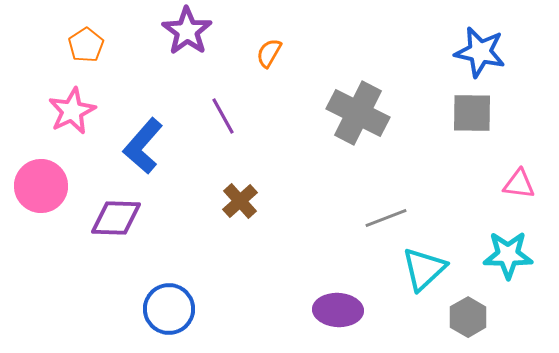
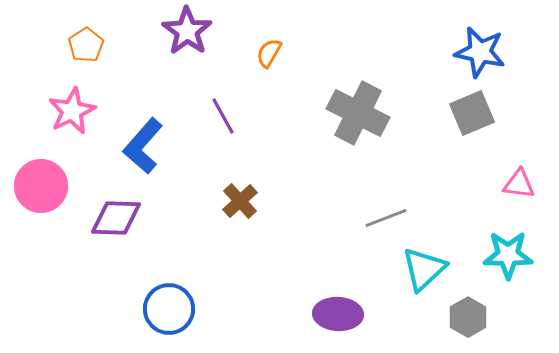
gray square: rotated 24 degrees counterclockwise
purple ellipse: moved 4 px down
